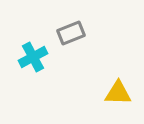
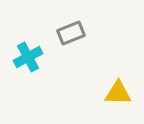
cyan cross: moved 5 px left
